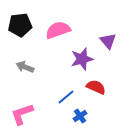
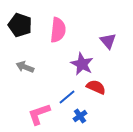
black pentagon: rotated 25 degrees clockwise
pink semicircle: rotated 115 degrees clockwise
purple star: moved 5 px down; rotated 30 degrees counterclockwise
blue line: moved 1 px right
pink L-shape: moved 17 px right
